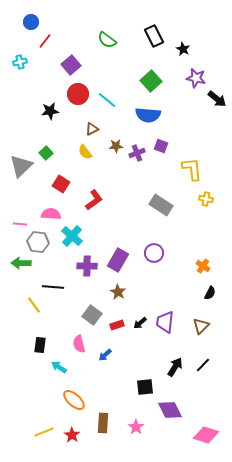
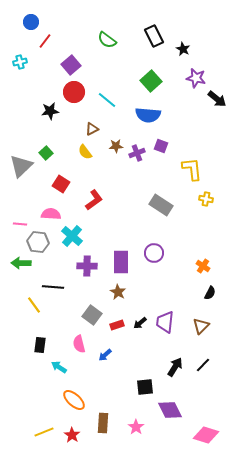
red circle at (78, 94): moved 4 px left, 2 px up
purple rectangle at (118, 260): moved 3 px right, 2 px down; rotated 30 degrees counterclockwise
